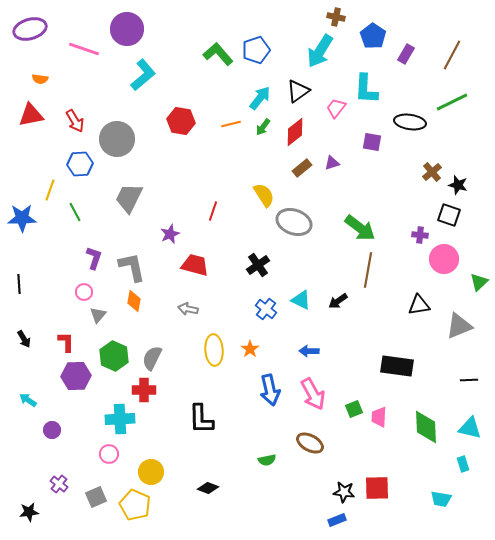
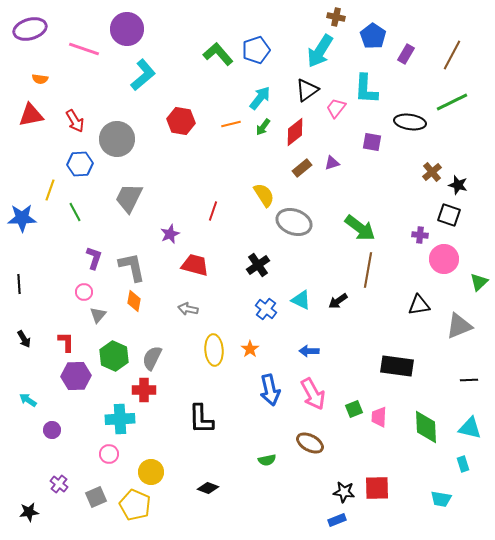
black triangle at (298, 91): moved 9 px right, 1 px up
